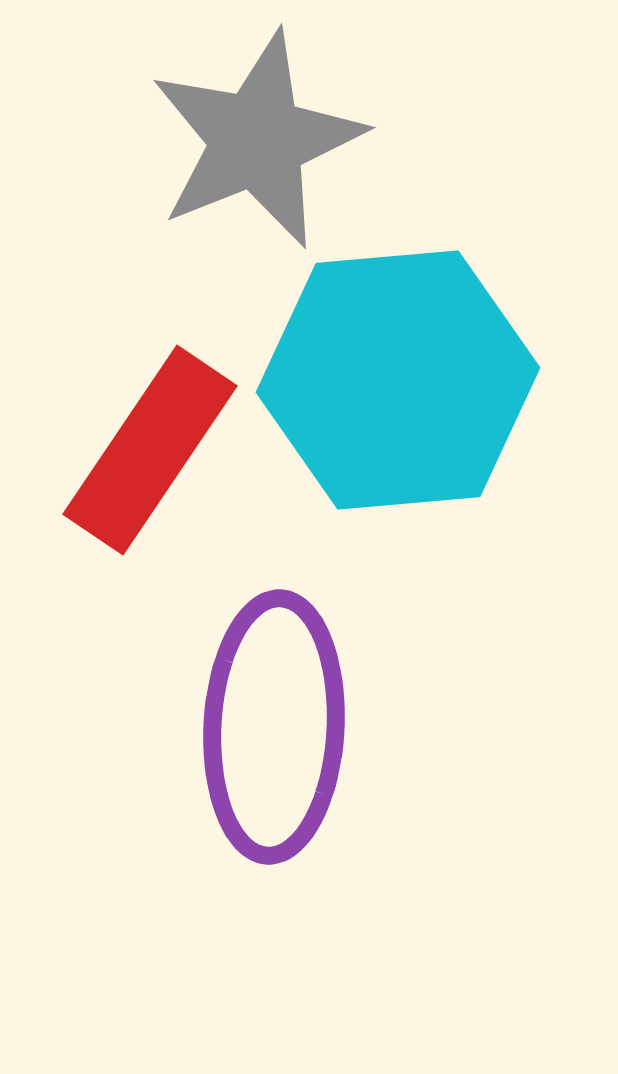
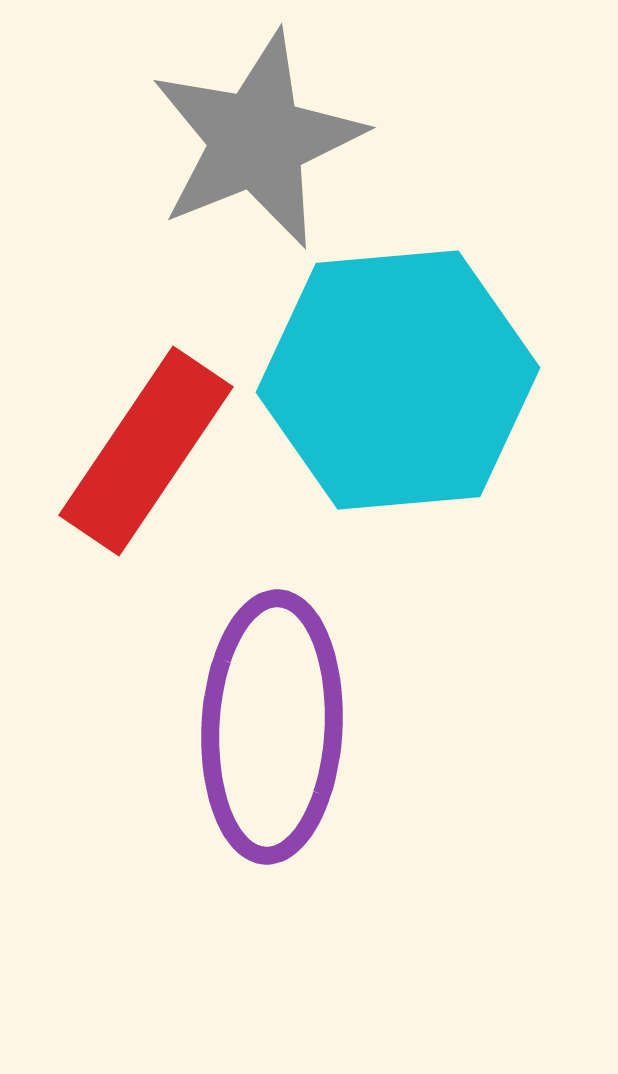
red rectangle: moved 4 px left, 1 px down
purple ellipse: moved 2 px left
